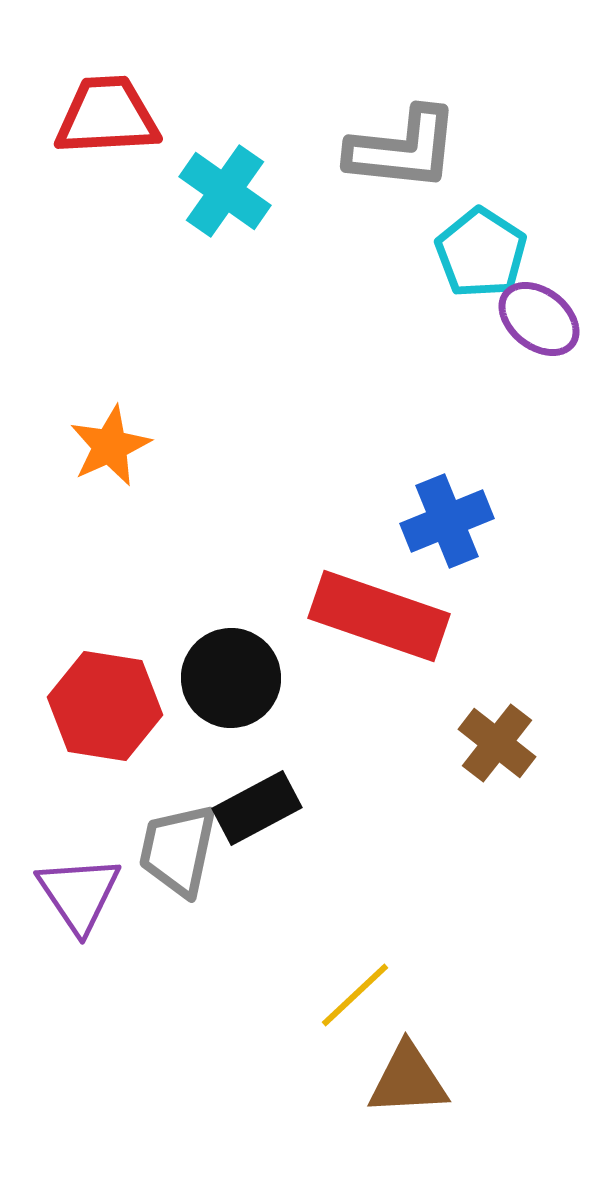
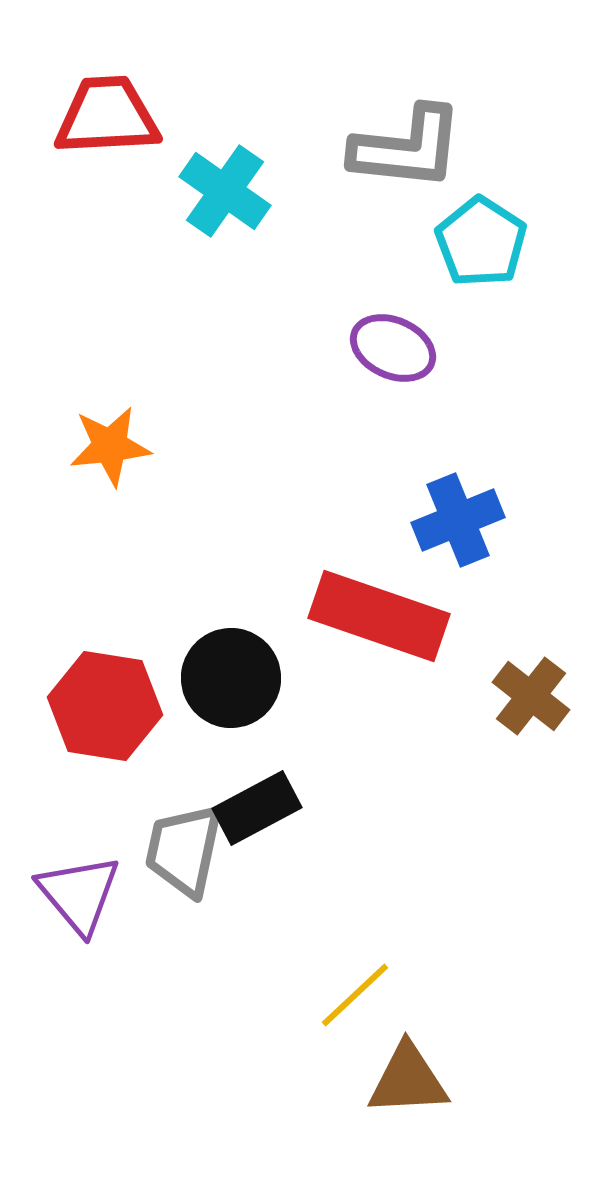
gray L-shape: moved 4 px right, 1 px up
cyan pentagon: moved 11 px up
purple ellipse: moved 146 px left, 29 px down; rotated 14 degrees counterclockwise
orange star: rotated 18 degrees clockwise
blue cross: moved 11 px right, 1 px up
brown cross: moved 34 px right, 47 px up
gray trapezoid: moved 6 px right
purple triangle: rotated 6 degrees counterclockwise
